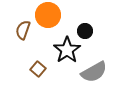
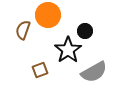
black star: moved 1 px right
brown square: moved 2 px right, 1 px down; rotated 28 degrees clockwise
